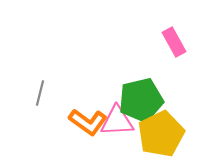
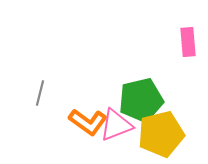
pink rectangle: moved 14 px right; rotated 24 degrees clockwise
pink triangle: moved 1 px left, 4 px down; rotated 18 degrees counterclockwise
yellow pentagon: rotated 12 degrees clockwise
